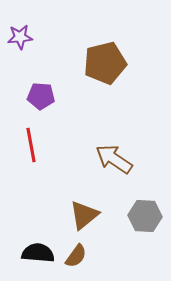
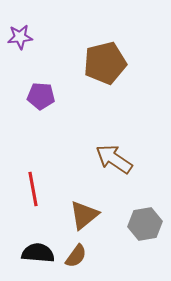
red line: moved 2 px right, 44 px down
gray hexagon: moved 8 px down; rotated 12 degrees counterclockwise
